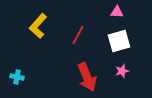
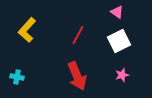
pink triangle: rotated 32 degrees clockwise
yellow L-shape: moved 11 px left, 4 px down
white square: rotated 10 degrees counterclockwise
pink star: moved 4 px down
red arrow: moved 10 px left, 1 px up
